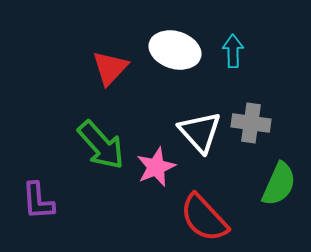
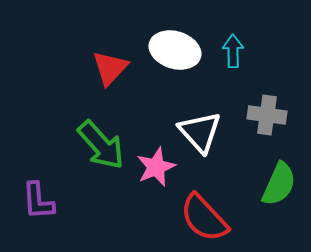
gray cross: moved 16 px right, 8 px up
